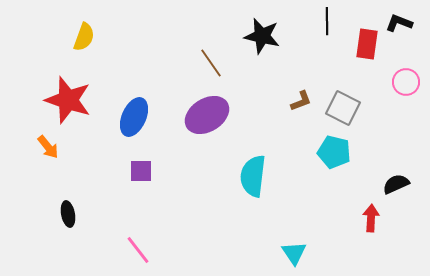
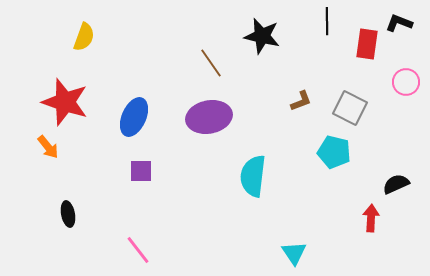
red star: moved 3 px left, 2 px down
gray square: moved 7 px right
purple ellipse: moved 2 px right, 2 px down; rotated 21 degrees clockwise
